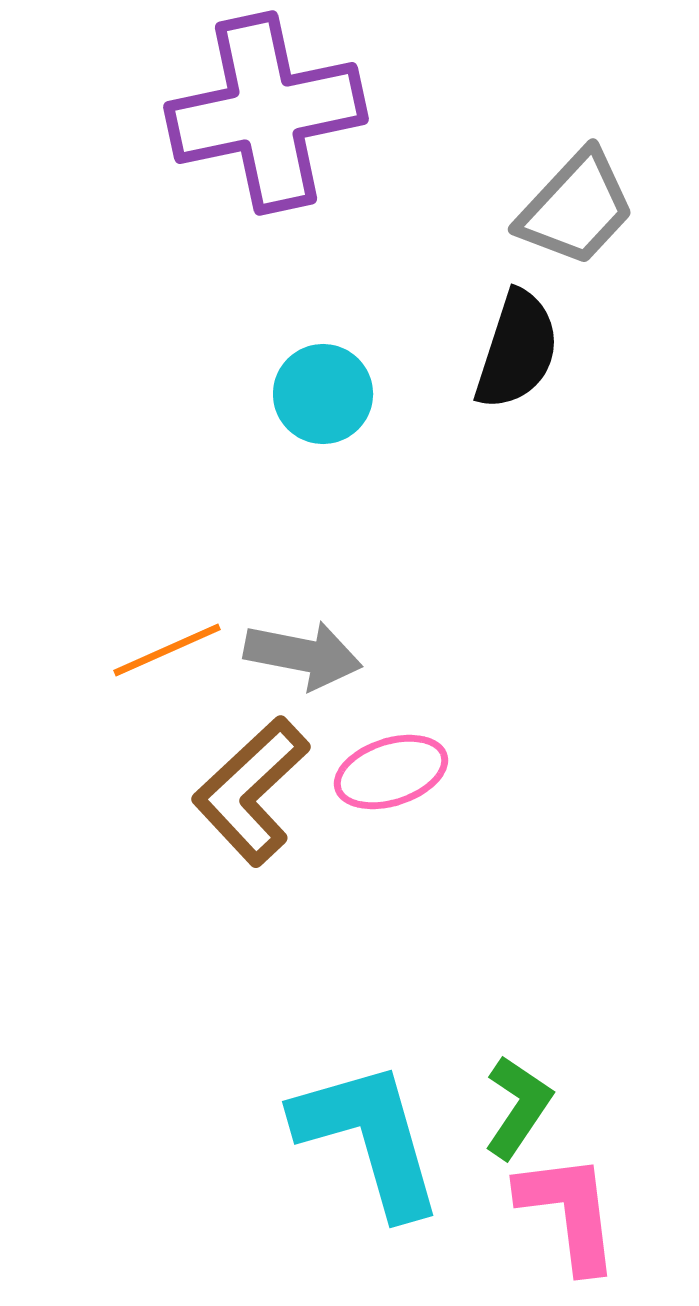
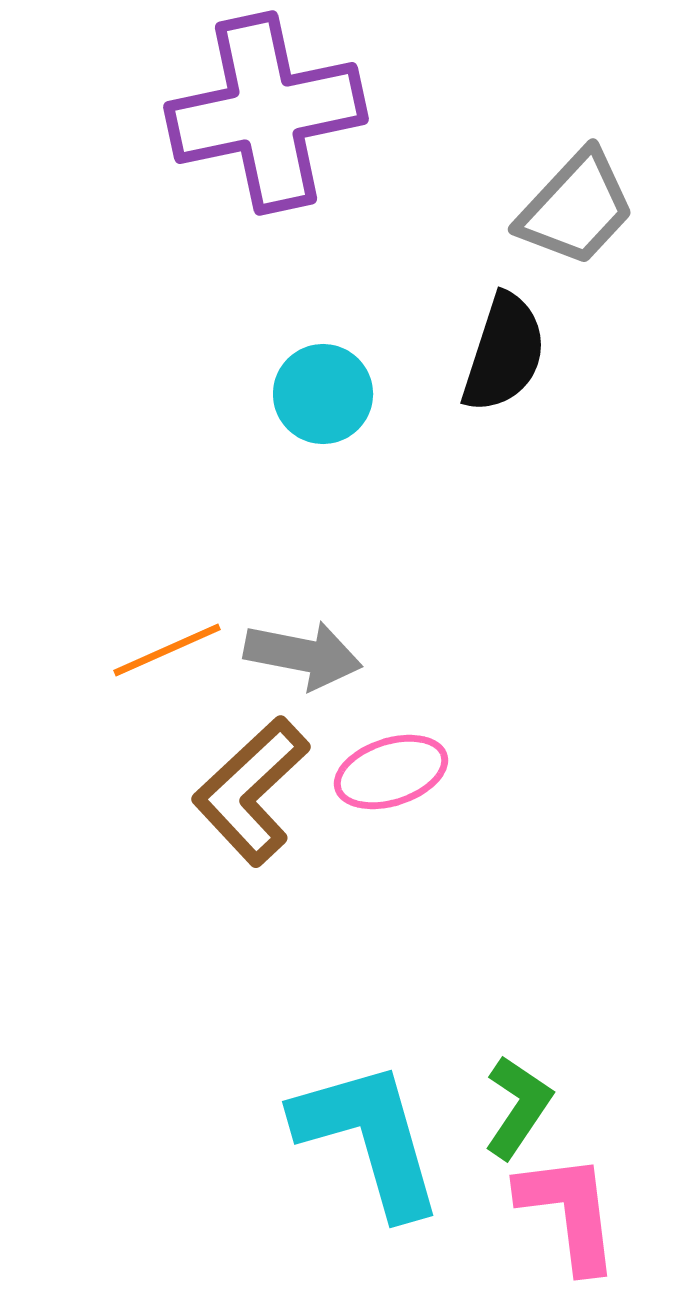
black semicircle: moved 13 px left, 3 px down
